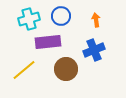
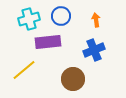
brown circle: moved 7 px right, 10 px down
